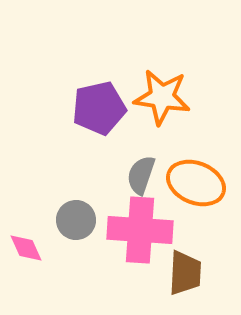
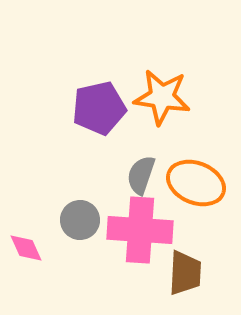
gray circle: moved 4 px right
